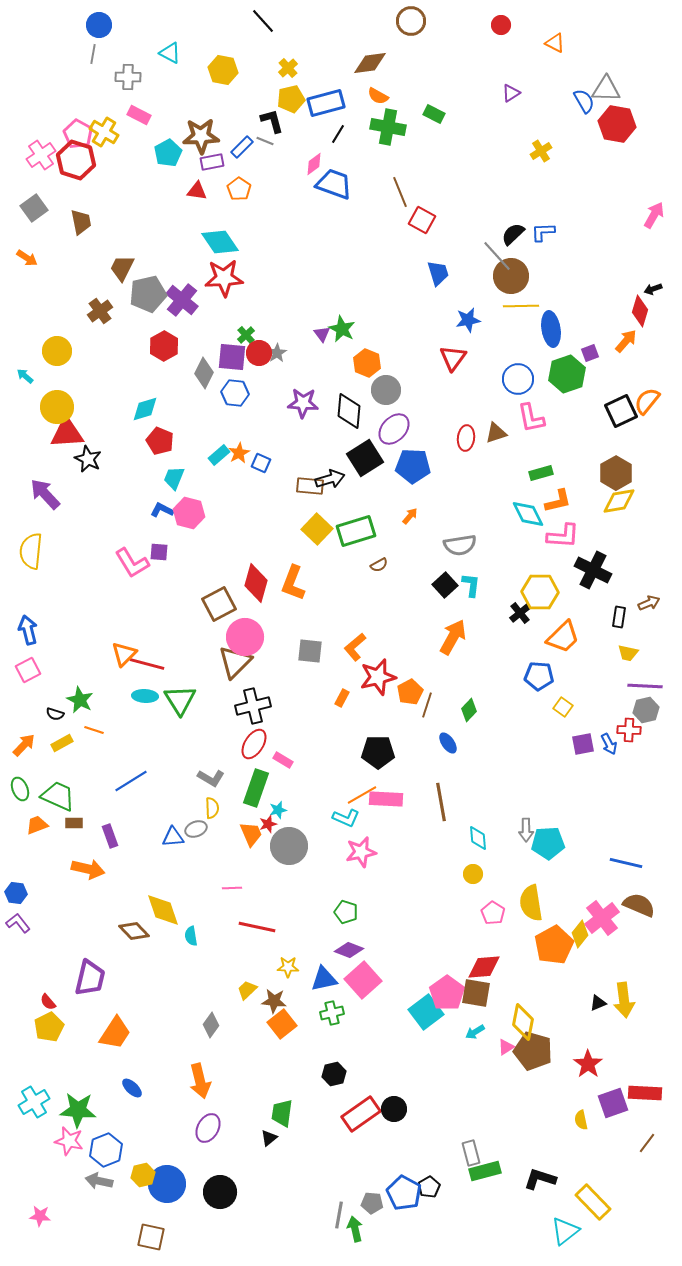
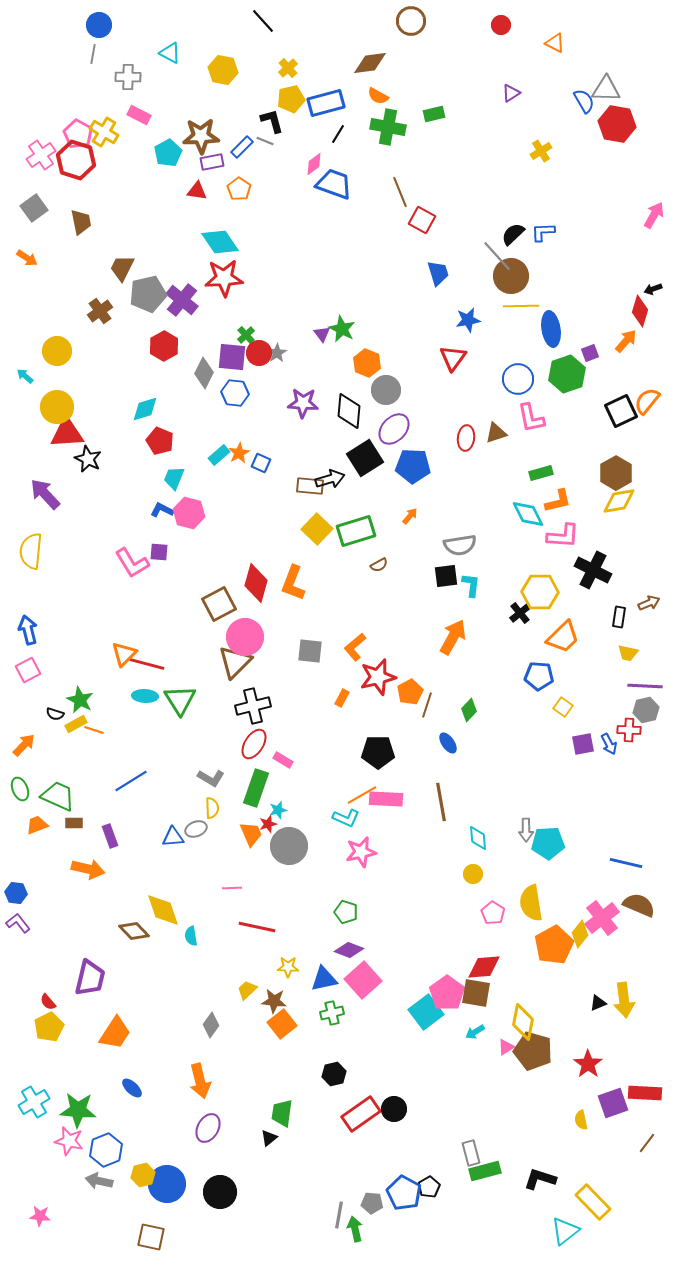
green rectangle at (434, 114): rotated 40 degrees counterclockwise
black square at (445, 585): moved 1 px right, 9 px up; rotated 35 degrees clockwise
yellow rectangle at (62, 743): moved 14 px right, 19 px up
